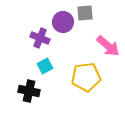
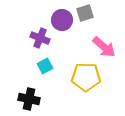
gray square: rotated 12 degrees counterclockwise
purple circle: moved 1 px left, 2 px up
pink arrow: moved 4 px left, 1 px down
yellow pentagon: rotated 8 degrees clockwise
black cross: moved 8 px down
